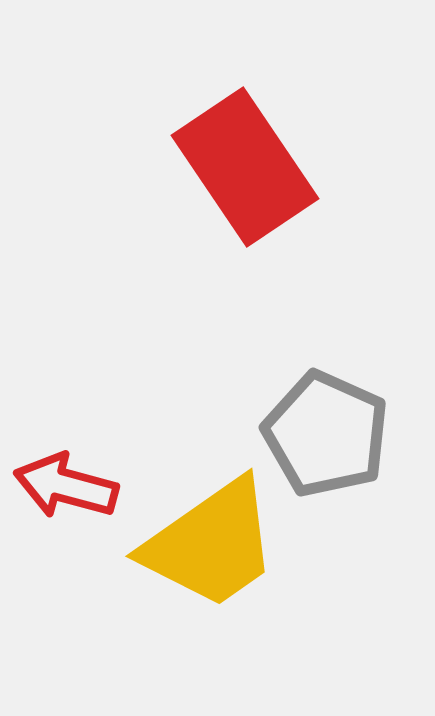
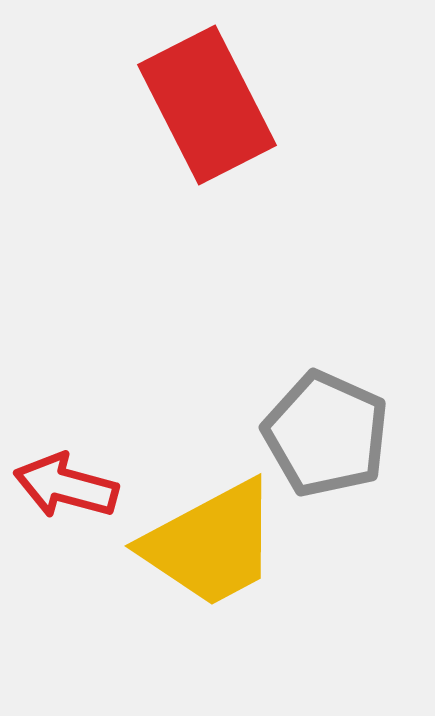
red rectangle: moved 38 px left, 62 px up; rotated 7 degrees clockwise
yellow trapezoid: rotated 7 degrees clockwise
